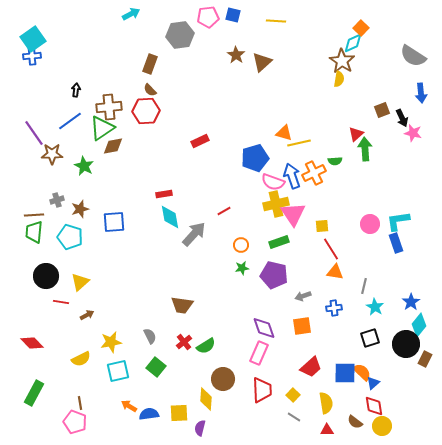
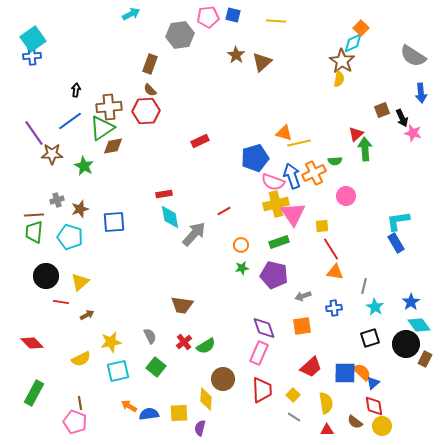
pink circle at (370, 224): moved 24 px left, 28 px up
blue rectangle at (396, 243): rotated 12 degrees counterclockwise
cyan diamond at (419, 325): rotated 75 degrees counterclockwise
